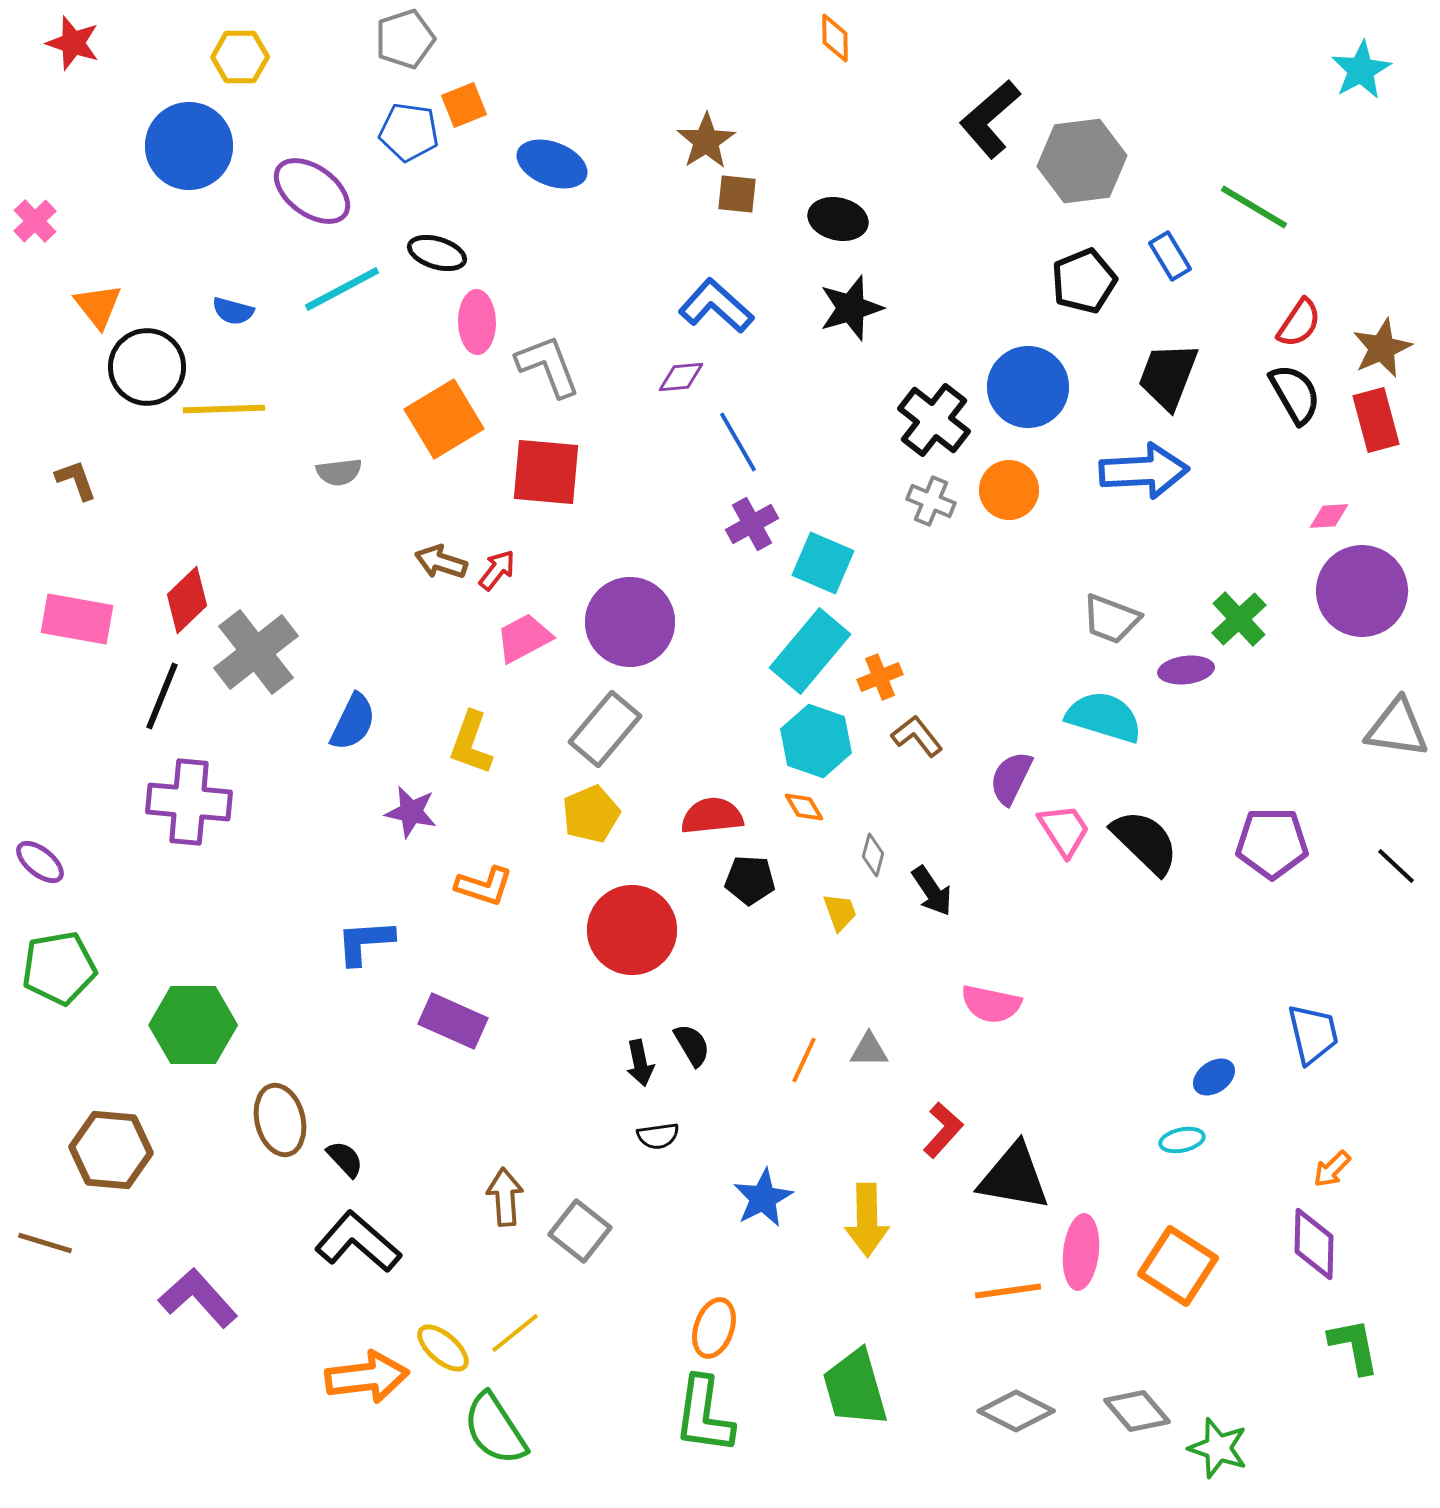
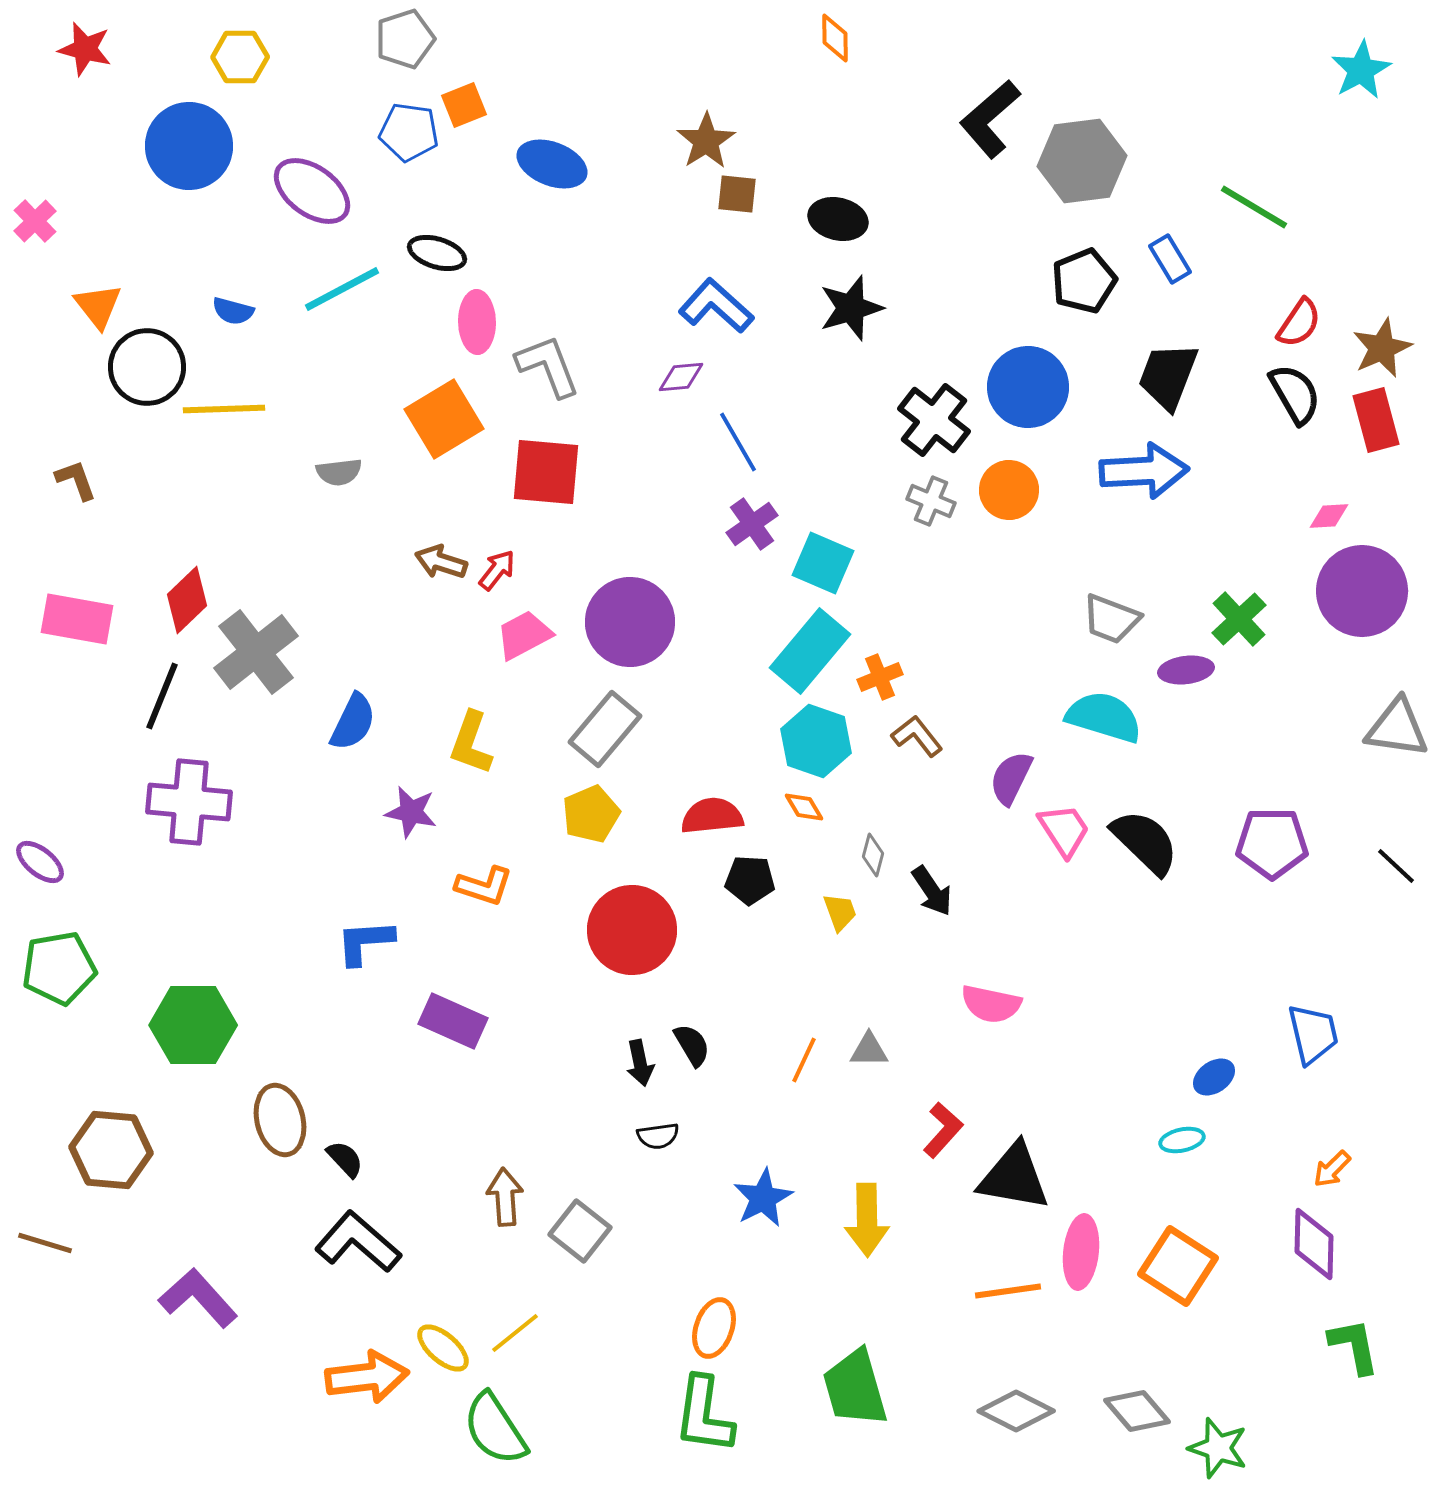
red star at (73, 43): moved 12 px right, 6 px down; rotated 4 degrees counterclockwise
blue rectangle at (1170, 256): moved 3 px down
purple cross at (752, 524): rotated 6 degrees counterclockwise
pink trapezoid at (524, 638): moved 3 px up
